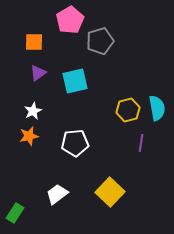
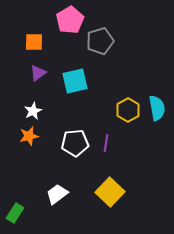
yellow hexagon: rotated 15 degrees counterclockwise
purple line: moved 35 px left
